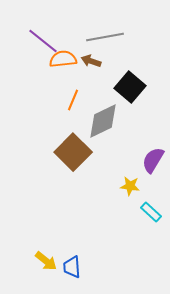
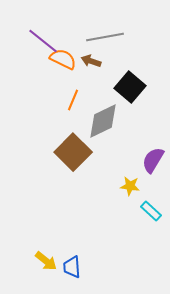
orange semicircle: rotated 32 degrees clockwise
cyan rectangle: moved 1 px up
